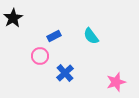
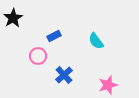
cyan semicircle: moved 5 px right, 5 px down
pink circle: moved 2 px left
blue cross: moved 1 px left, 2 px down
pink star: moved 8 px left, 3 px down
